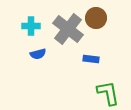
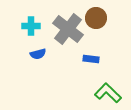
green L-shape: rotated 36 degrees counterclockwise
